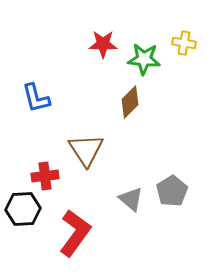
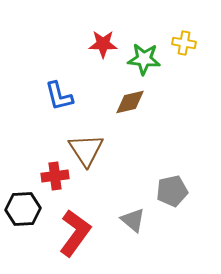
blue L-shape: moved 23 px right, 2 px up
brown diamond: rotated 32 degrees clockwise
red cross: moved 10 px right
gray pentagon: rotated 20 degrees clockwise
gray triangle: moved 2 px right, 21 px down
